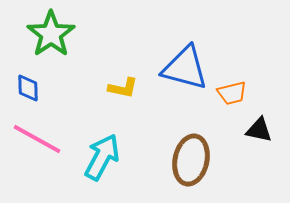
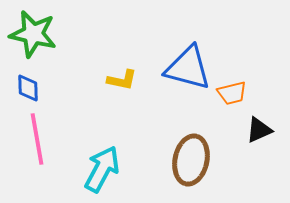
green star: moved 18 px left; rotated 24 degrees counterclockwise
blue triangle: moved 3 px right
yellow L-shape: moved 1 px left, 8 px up
black triangle: rotated 36 degrees counterclockwise
pink line: rotated 51 degrees clockwise
cyan arrow: moved 12 px down
